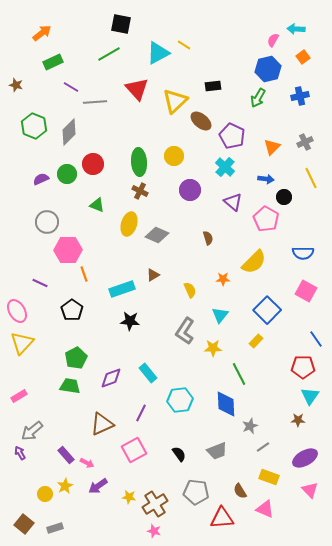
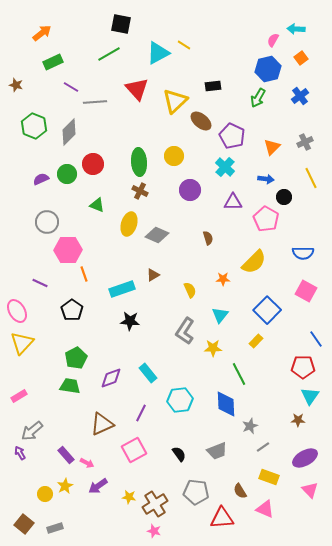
orange square at (303, 57): moved 2 px left, 1 px down
blue cross at (300, 96): rotated 24 degrees counterclockwise
purple triangle at (233, 202): rotated 42 degrees counterclockwise
